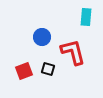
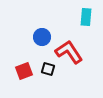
red L-shape: moved 4 px left; rotated 20 degrees counterclockwise
